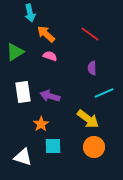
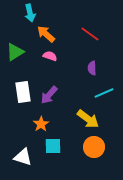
purple arrow: moved 1 px left, 1 px up; rotated 66 degrees counterclockwise
